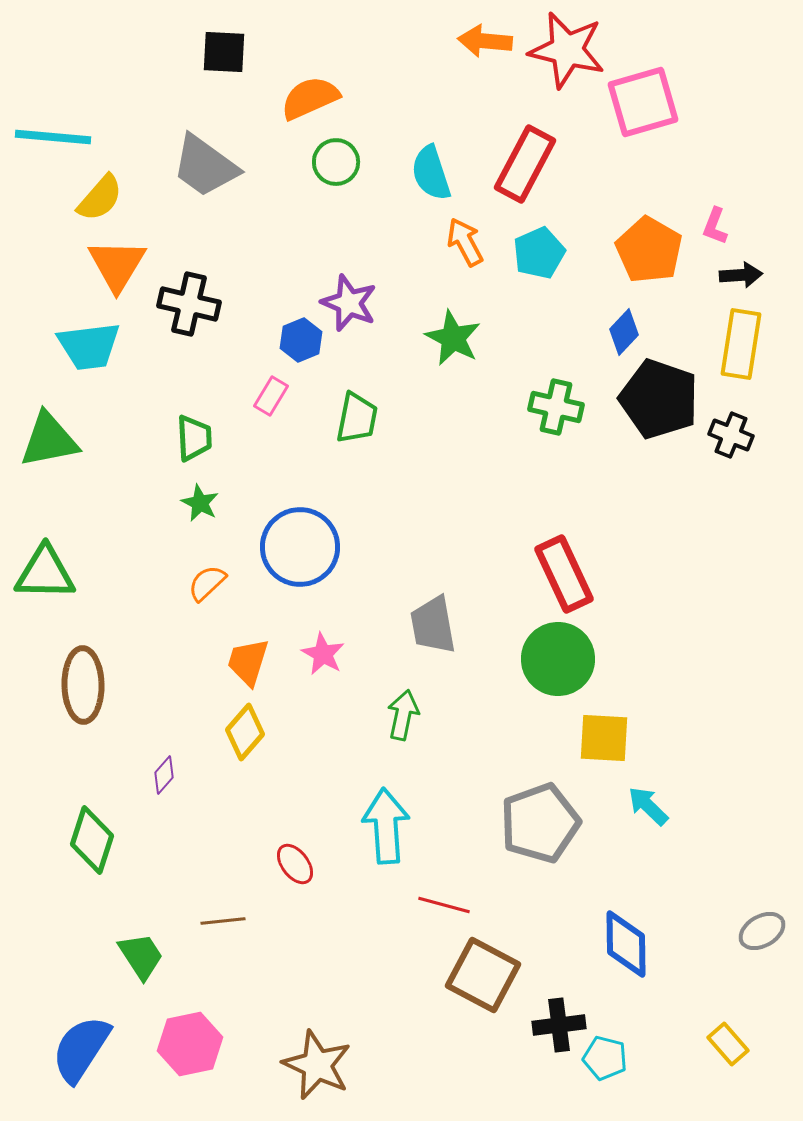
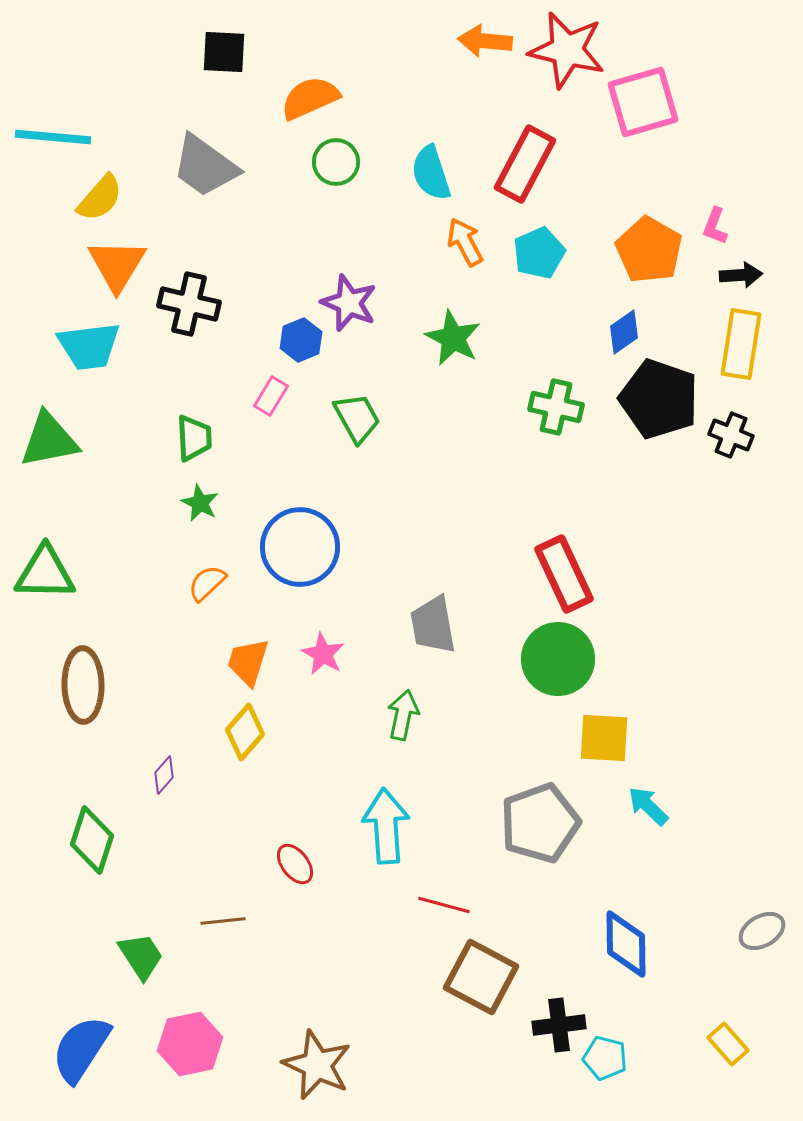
blue diamond at (624, 332): rotated 12 degrees clockwise
green trapezoid at (357, 418): rotated 40 degrees counterclockwise
brown square at (483, 975): moved 2 px left, 2 px down
